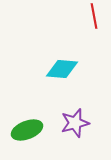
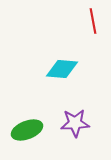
red line: moved 1 px left, 5 px down
purple star: rotated 12 degrees clockwise
